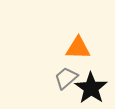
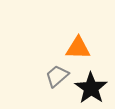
gray trapezoid: moved 9 px left, 2 px up
